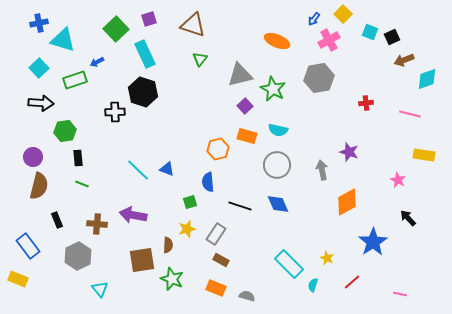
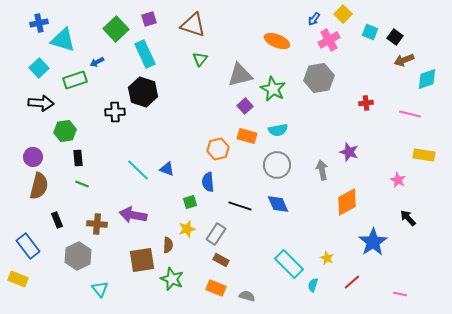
black square at (392, 37): moved 3 px right; rotated 28 degrees counterclockwise
cyan semicircle at (278, 130): rotated 24 degrees counterclockwise
